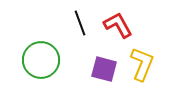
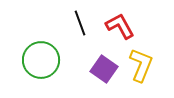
red L-shape: moved 2 px right, 1 px down
yellow L-shape: moved 1 px left, 1 px down
purple square: rotated 20 degrees clockwise
